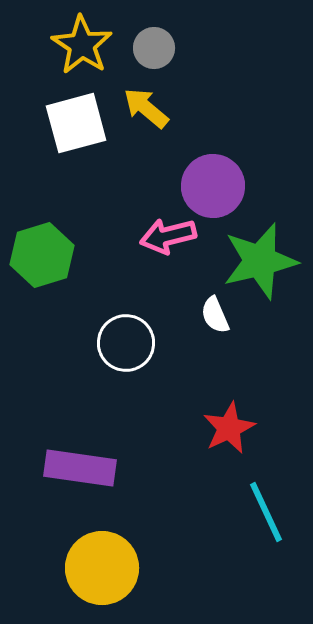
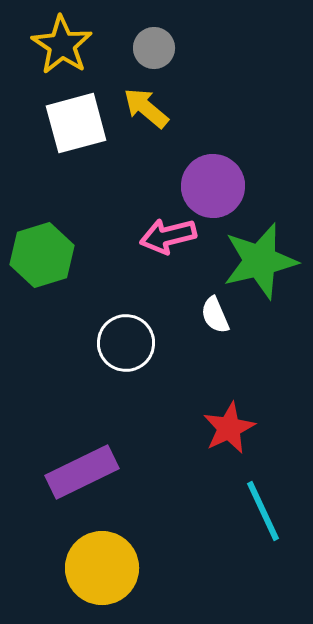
yellow star: moved 20 px left
purple rectangle: moved 2 px right, 4 px down; rotated 34 degrees counterclockwise
cyan line: moved 3 px left, 1 px up
